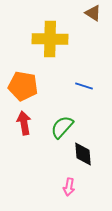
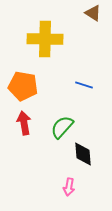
yellow cross: moved 5 px left
blue line: moved 1 px up
